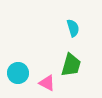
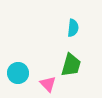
cyan semicircle: rotated 24 degrees clockwise
pink triangle: moved 1 px right, 1 px down; rotated 18 degrees clockwise
